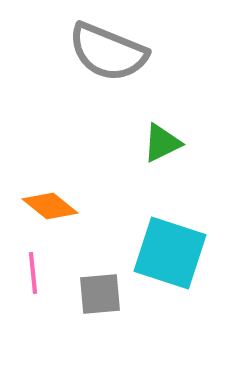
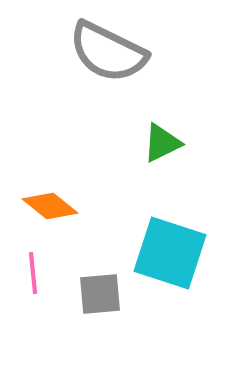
gray semicircle: rotated 4 degrees clockwise
